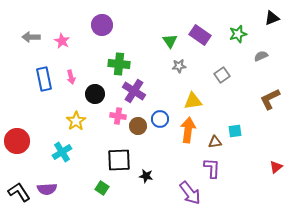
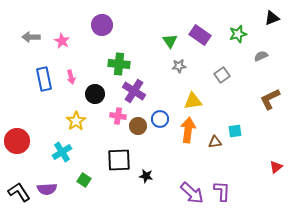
purple L-shape: moved 10 px right, 23 px down
green square: moved 18 px left, 8 px up
purple arrow: moved 2 px right; rotated 10 degrees counterclockwise
